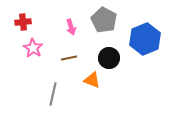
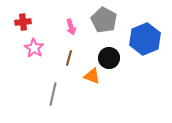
pink star: moved 1 px right
brown line: rotated 63 degrees counterclockwise
orange triangle: moved 4 px up
